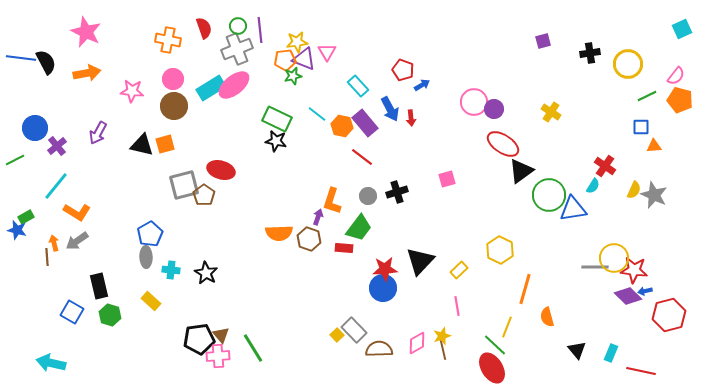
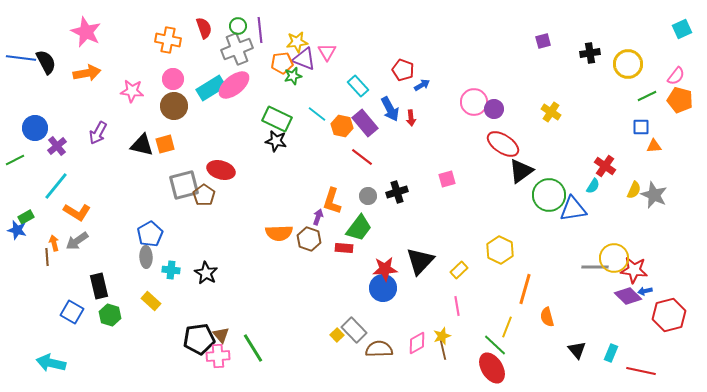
orange pentagon at (285, 60): moved 3 px left, 3 px down
